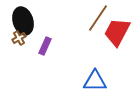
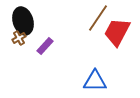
purple rectangle: rotated 18 degrees clockwise
